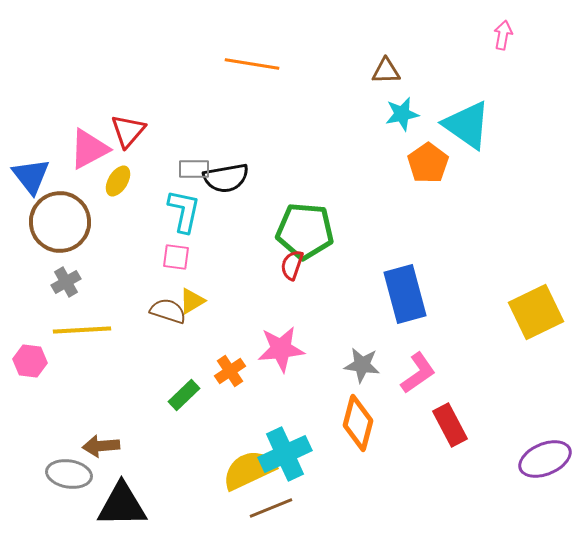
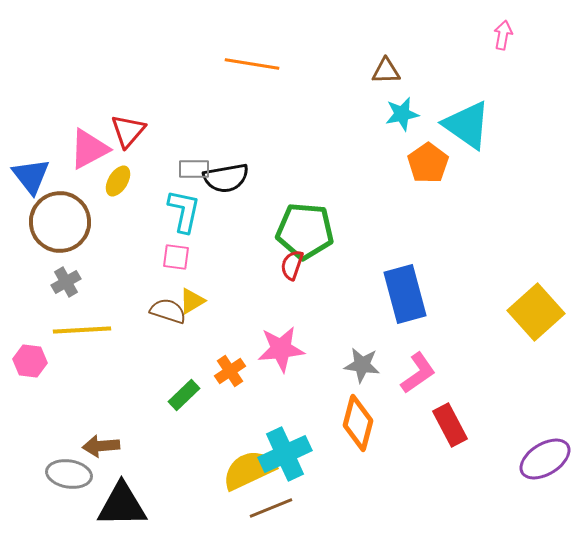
yellow square: rotated 16 degrees counterclockwise
purple ellipse: rotated 9 degrees counterclockwise
